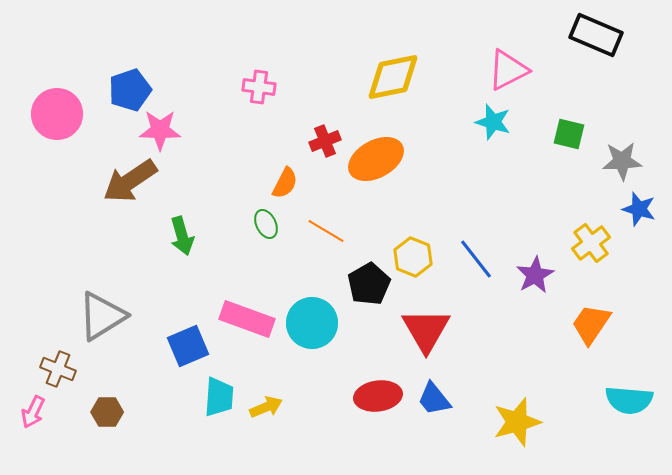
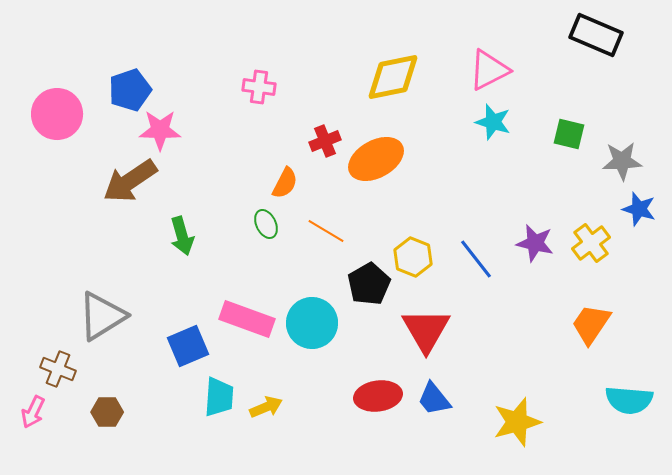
pink triangle: moved 19 px left
purple star: moved 32 px up; rotated 30 degrees counterclockwise
